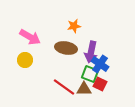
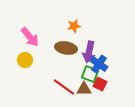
pink arrow: rotated 20 degrees clockwise
purple arrow: moved 2 px left
blue cross: moved 1 px left
